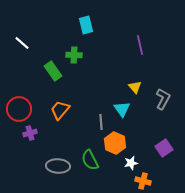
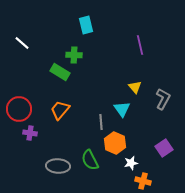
green rectangle: moved 7 px right, 1 px down; rotated 24 degrees counterclockwise
purple cross: rotated 24 degrees clockwise
